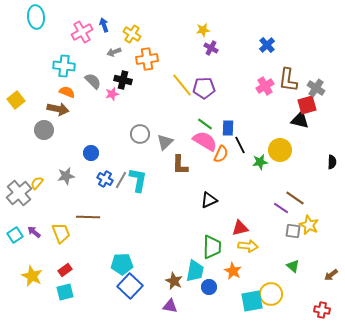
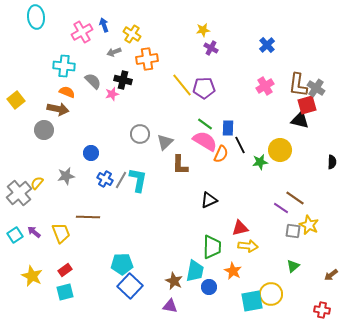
brown L-shape at (288, 80): moved 10 px right, 5 px down
green triangle at (293, 266): rotated 40 degrees clockwise
